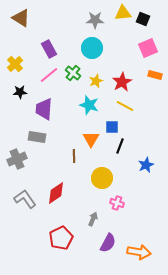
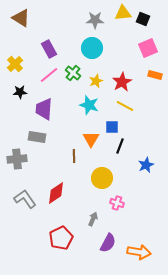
gray cross: rotated 18 degrees clockwise
